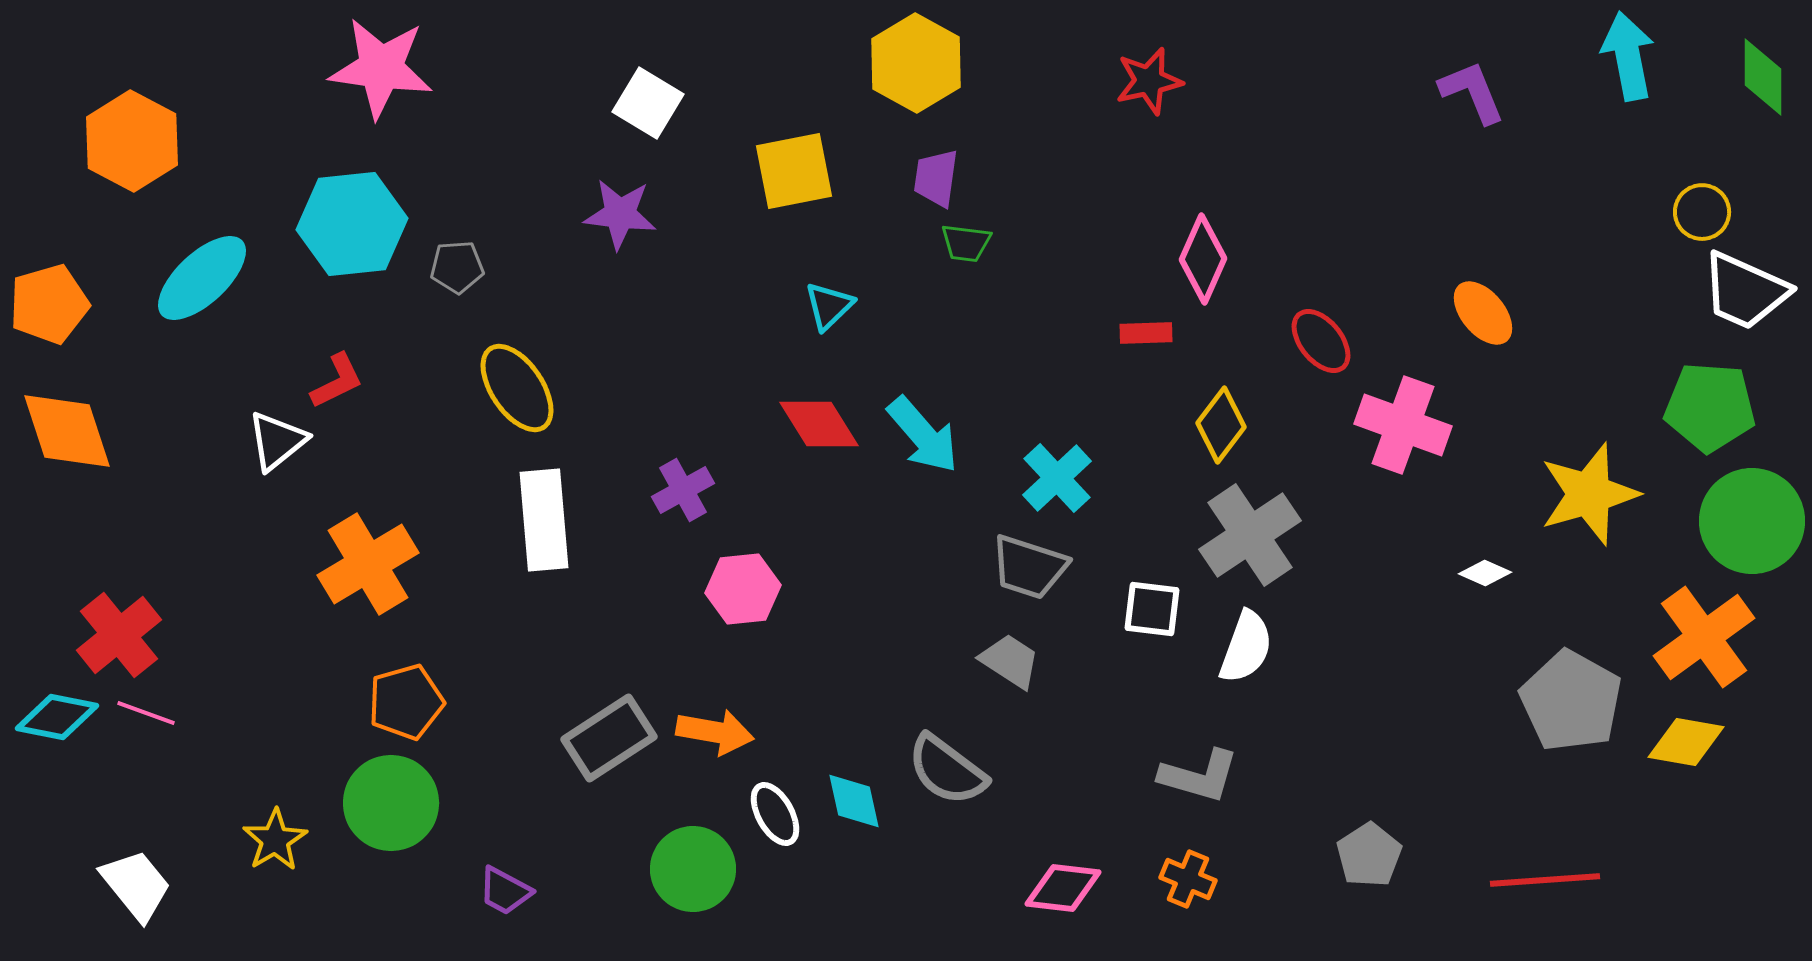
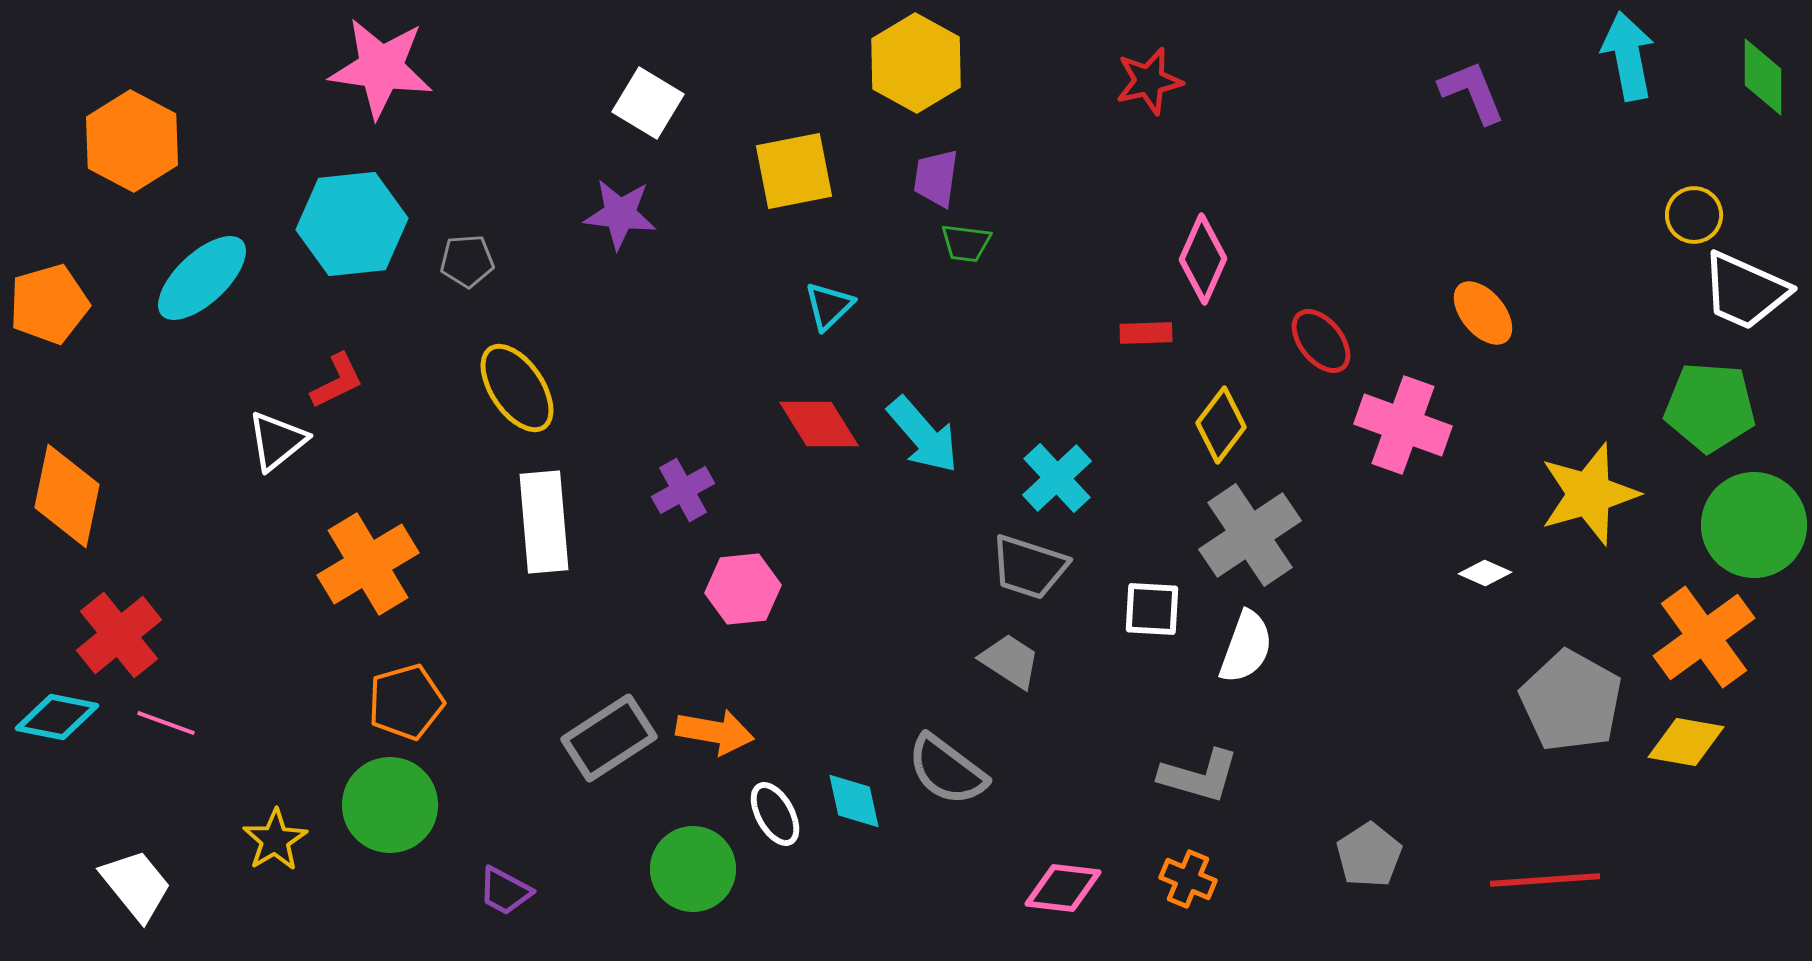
yellow circle at (1702, 212): moved 8 px left, 3 px down
gray pentagon at (457, 267): moved 10 px right, 6 px up
orange diamond at (67, 431): moved 65 px down; rotated 30 degrees clockwise
white rectangle at (544, 520): moved 2 px down
green circle at (1752, 521): moved 2 px right, 4 px down
white square at (1152, 609): rotated 4 degrees counterclockwise
pink line at (146, 713): moved 20 px right, 10 px down
green circle at (391, 803): moved 1 px left, 2 px down
